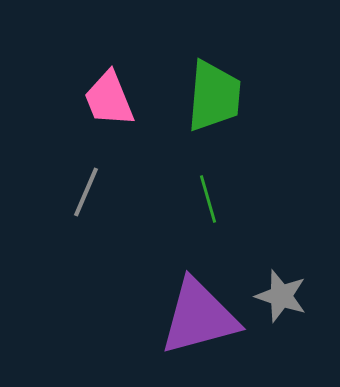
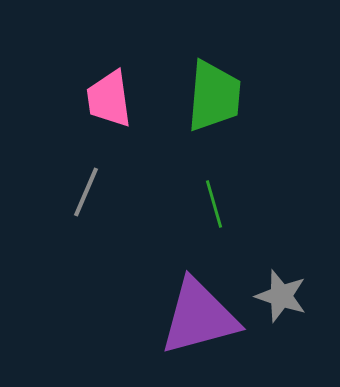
pink trapezoid: rotated 14 degrees clockwise
green line: moved 6 px right, 5 px down
